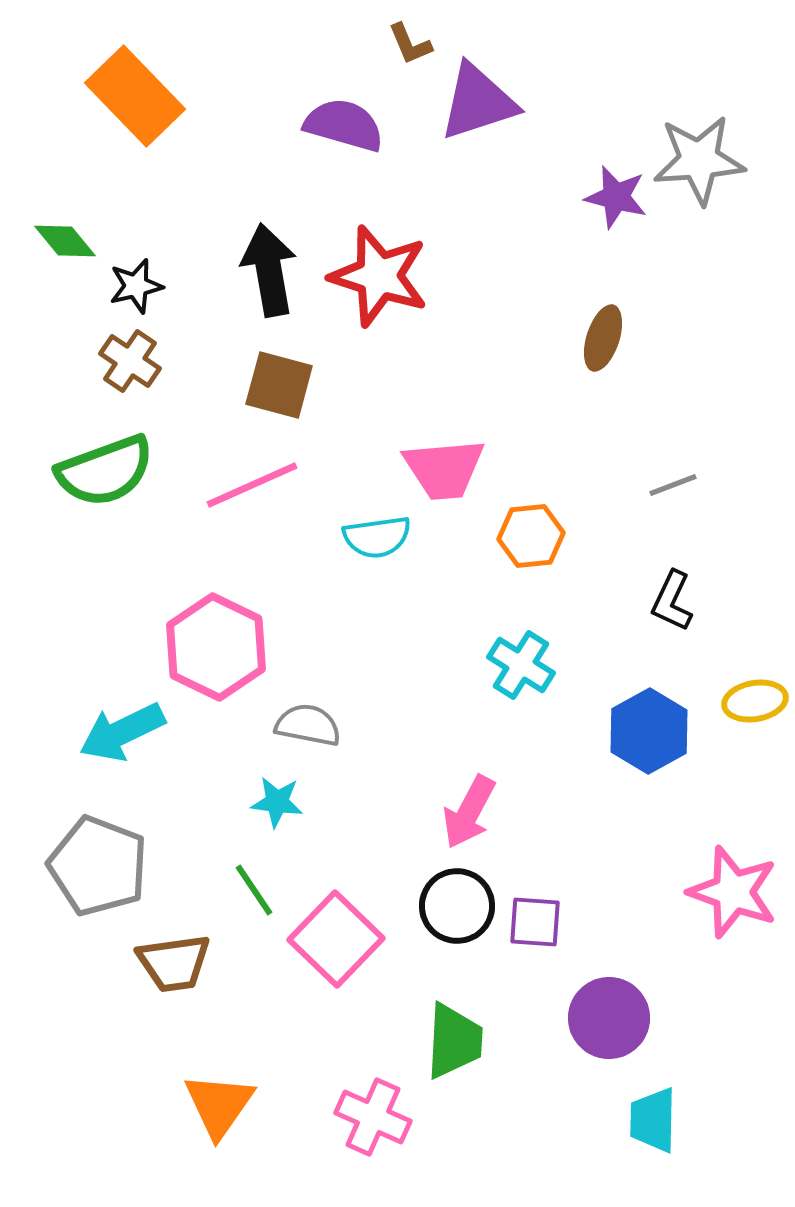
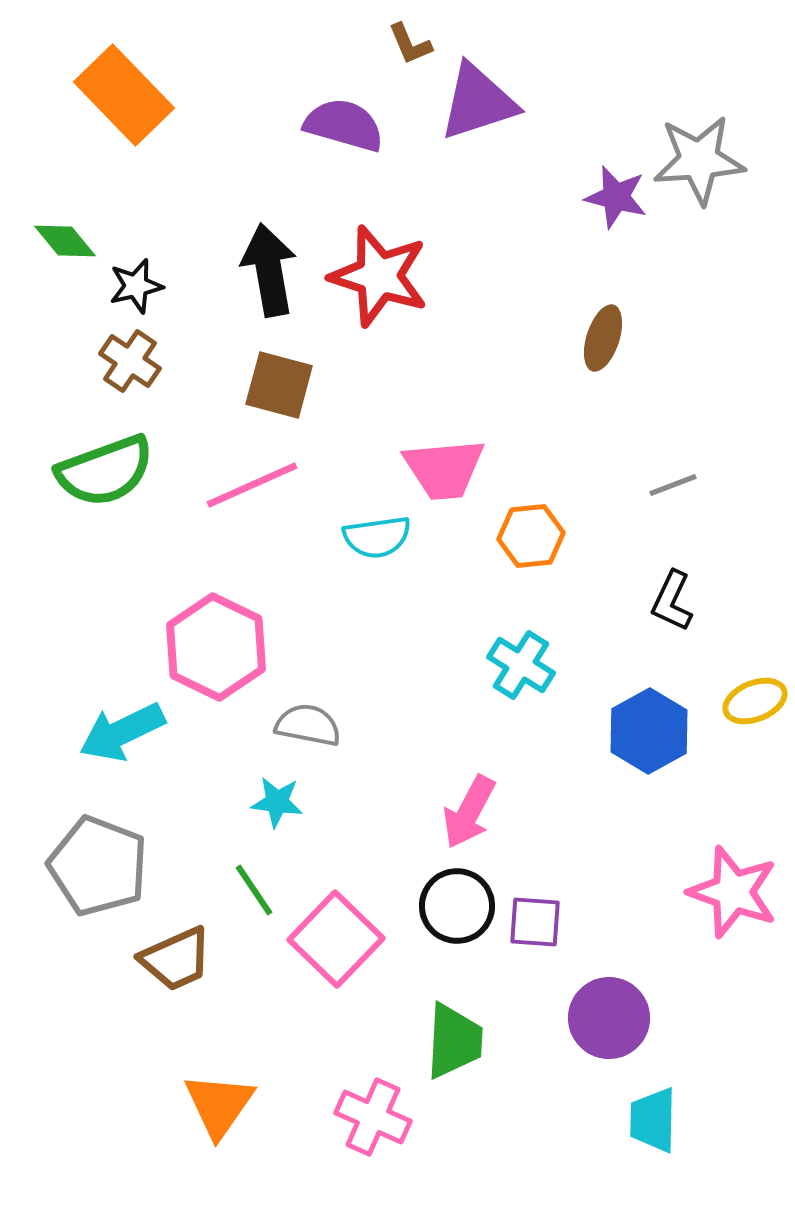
orange rectangle: moved 11 px left, 1 px up
yellow ellipse: rotated 12 degrees counterclockwise
brown trapezoid: moved 2 px right, 4 px up; rotated 16 degrees counterclockwise
